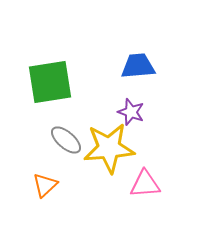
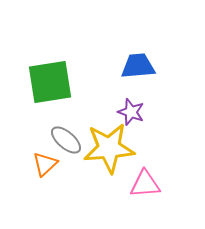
orange triangle: moved 21 px up
